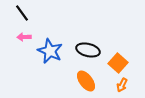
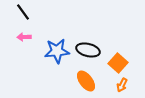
black line: moved 1 px right, 1 px up
blue star: moved 7 px right; rotated 30 degrees counterclockwise
